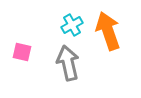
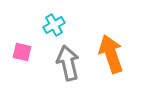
cyan cross: moved 18 px left
orange arrow: moved 3 px right, 23 px down
